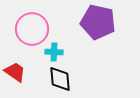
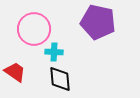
pink circle: moved 2 px right
